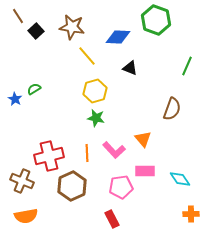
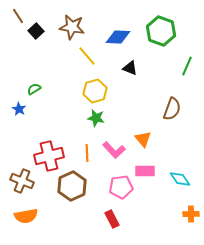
green hexagon: moved 5 px right, 11 px down
blue star: moved 4 px right, 10 px down
